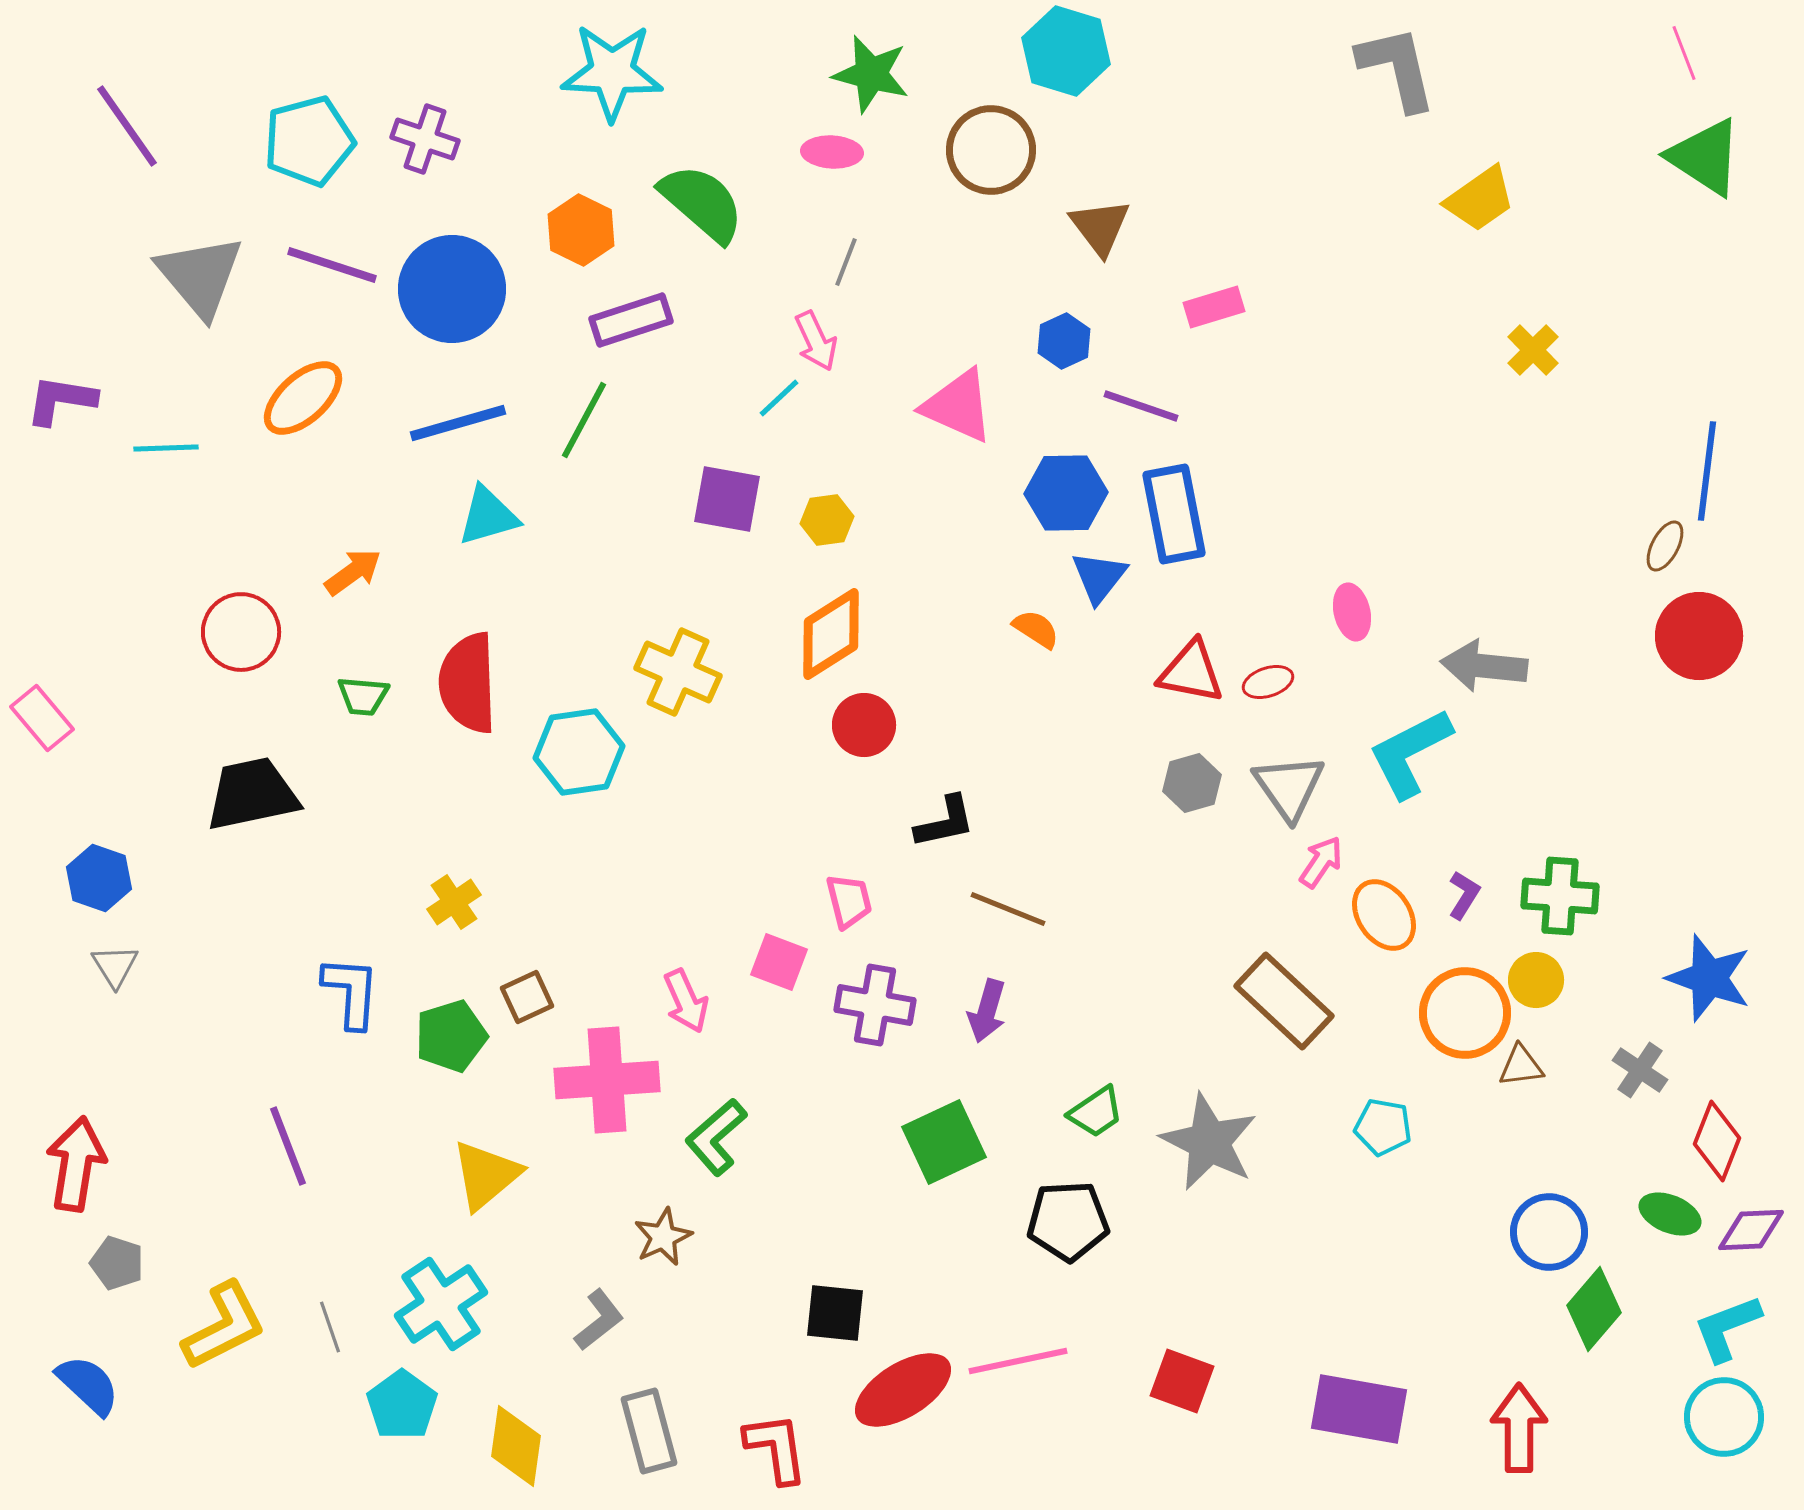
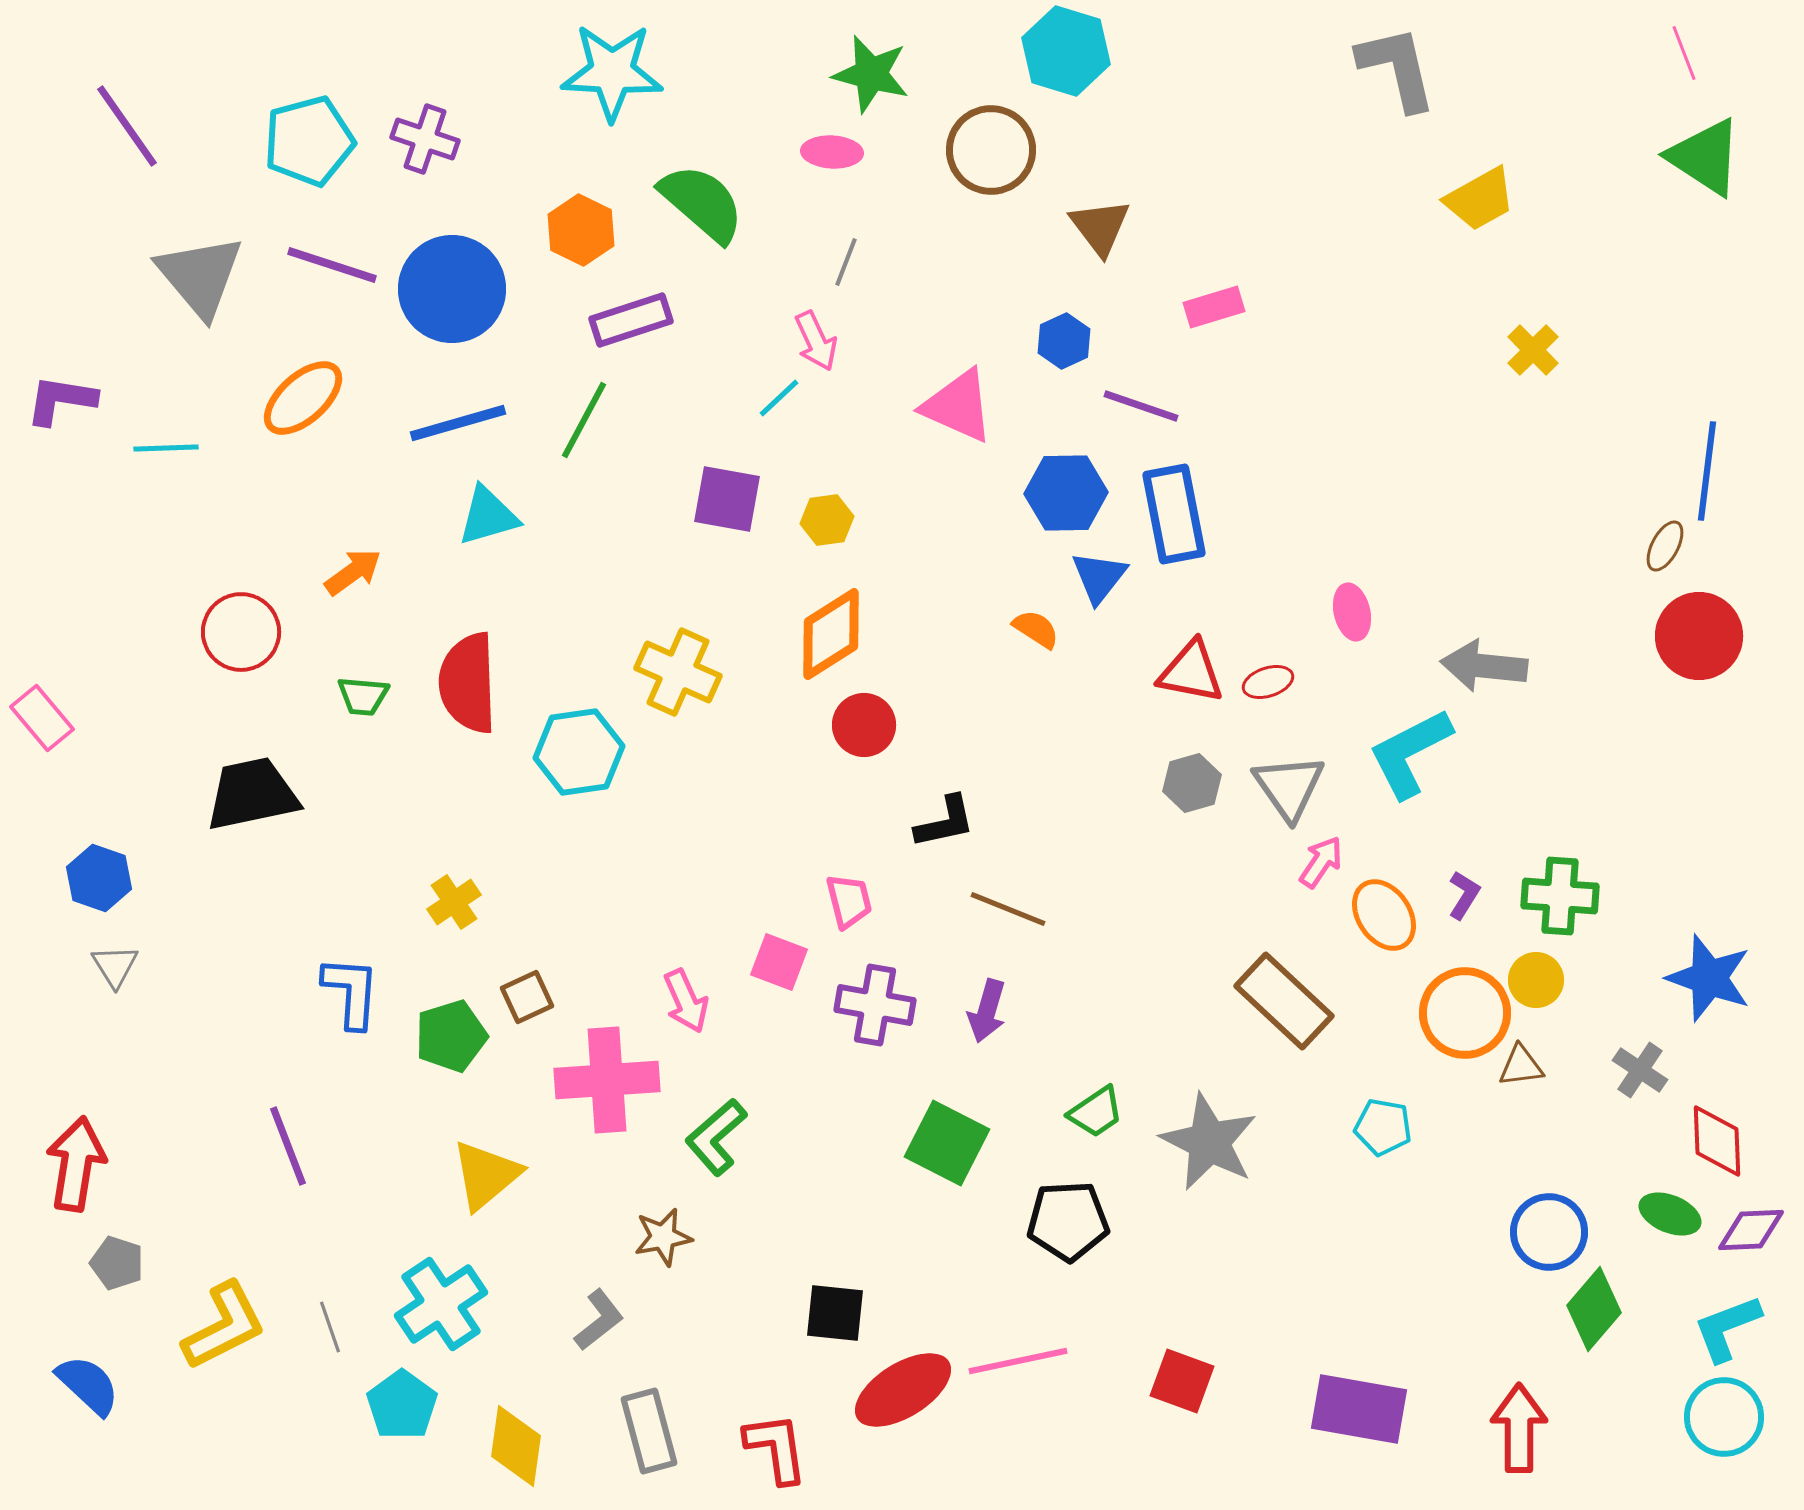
yellow trapezoid at (1480, 199): rotated 6 degrees clockwise
red diamond at (1717, 1141): rotated 24 degrees counterclockwise
green square at (944, 1142): moved 3 px right, 1 px down; rotated 38 degrees counterclockwise
brown star at (663, 1237): rotated 14 degrees clockwise
